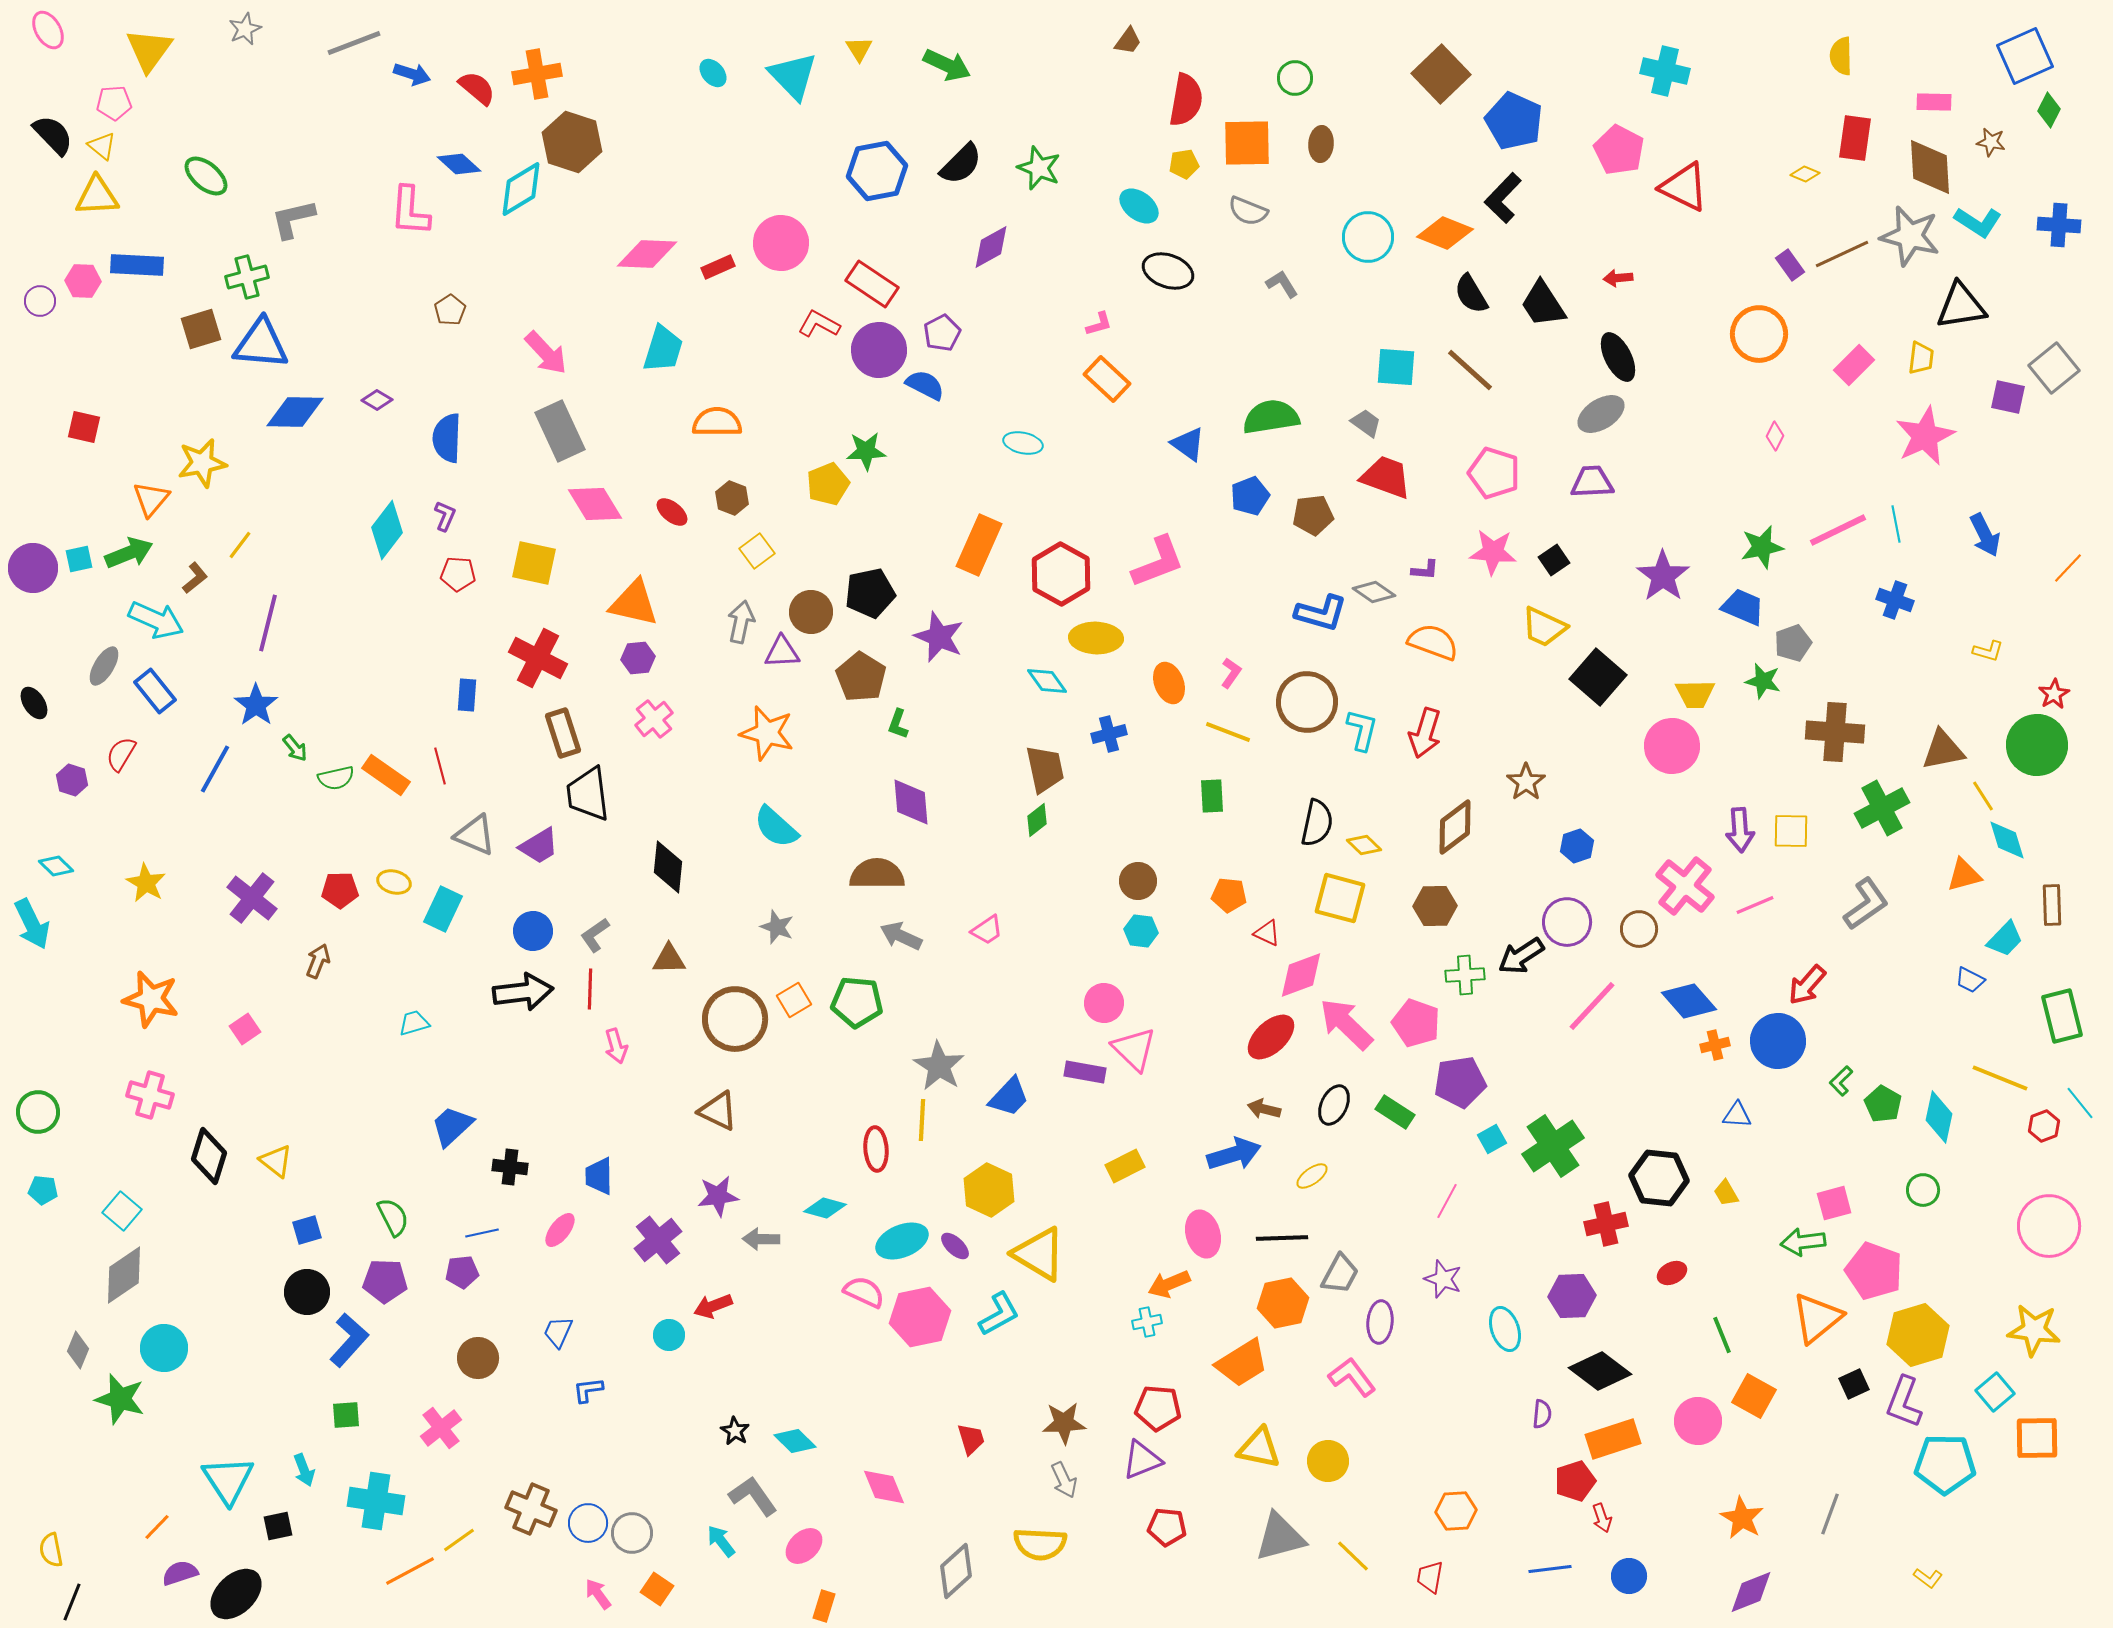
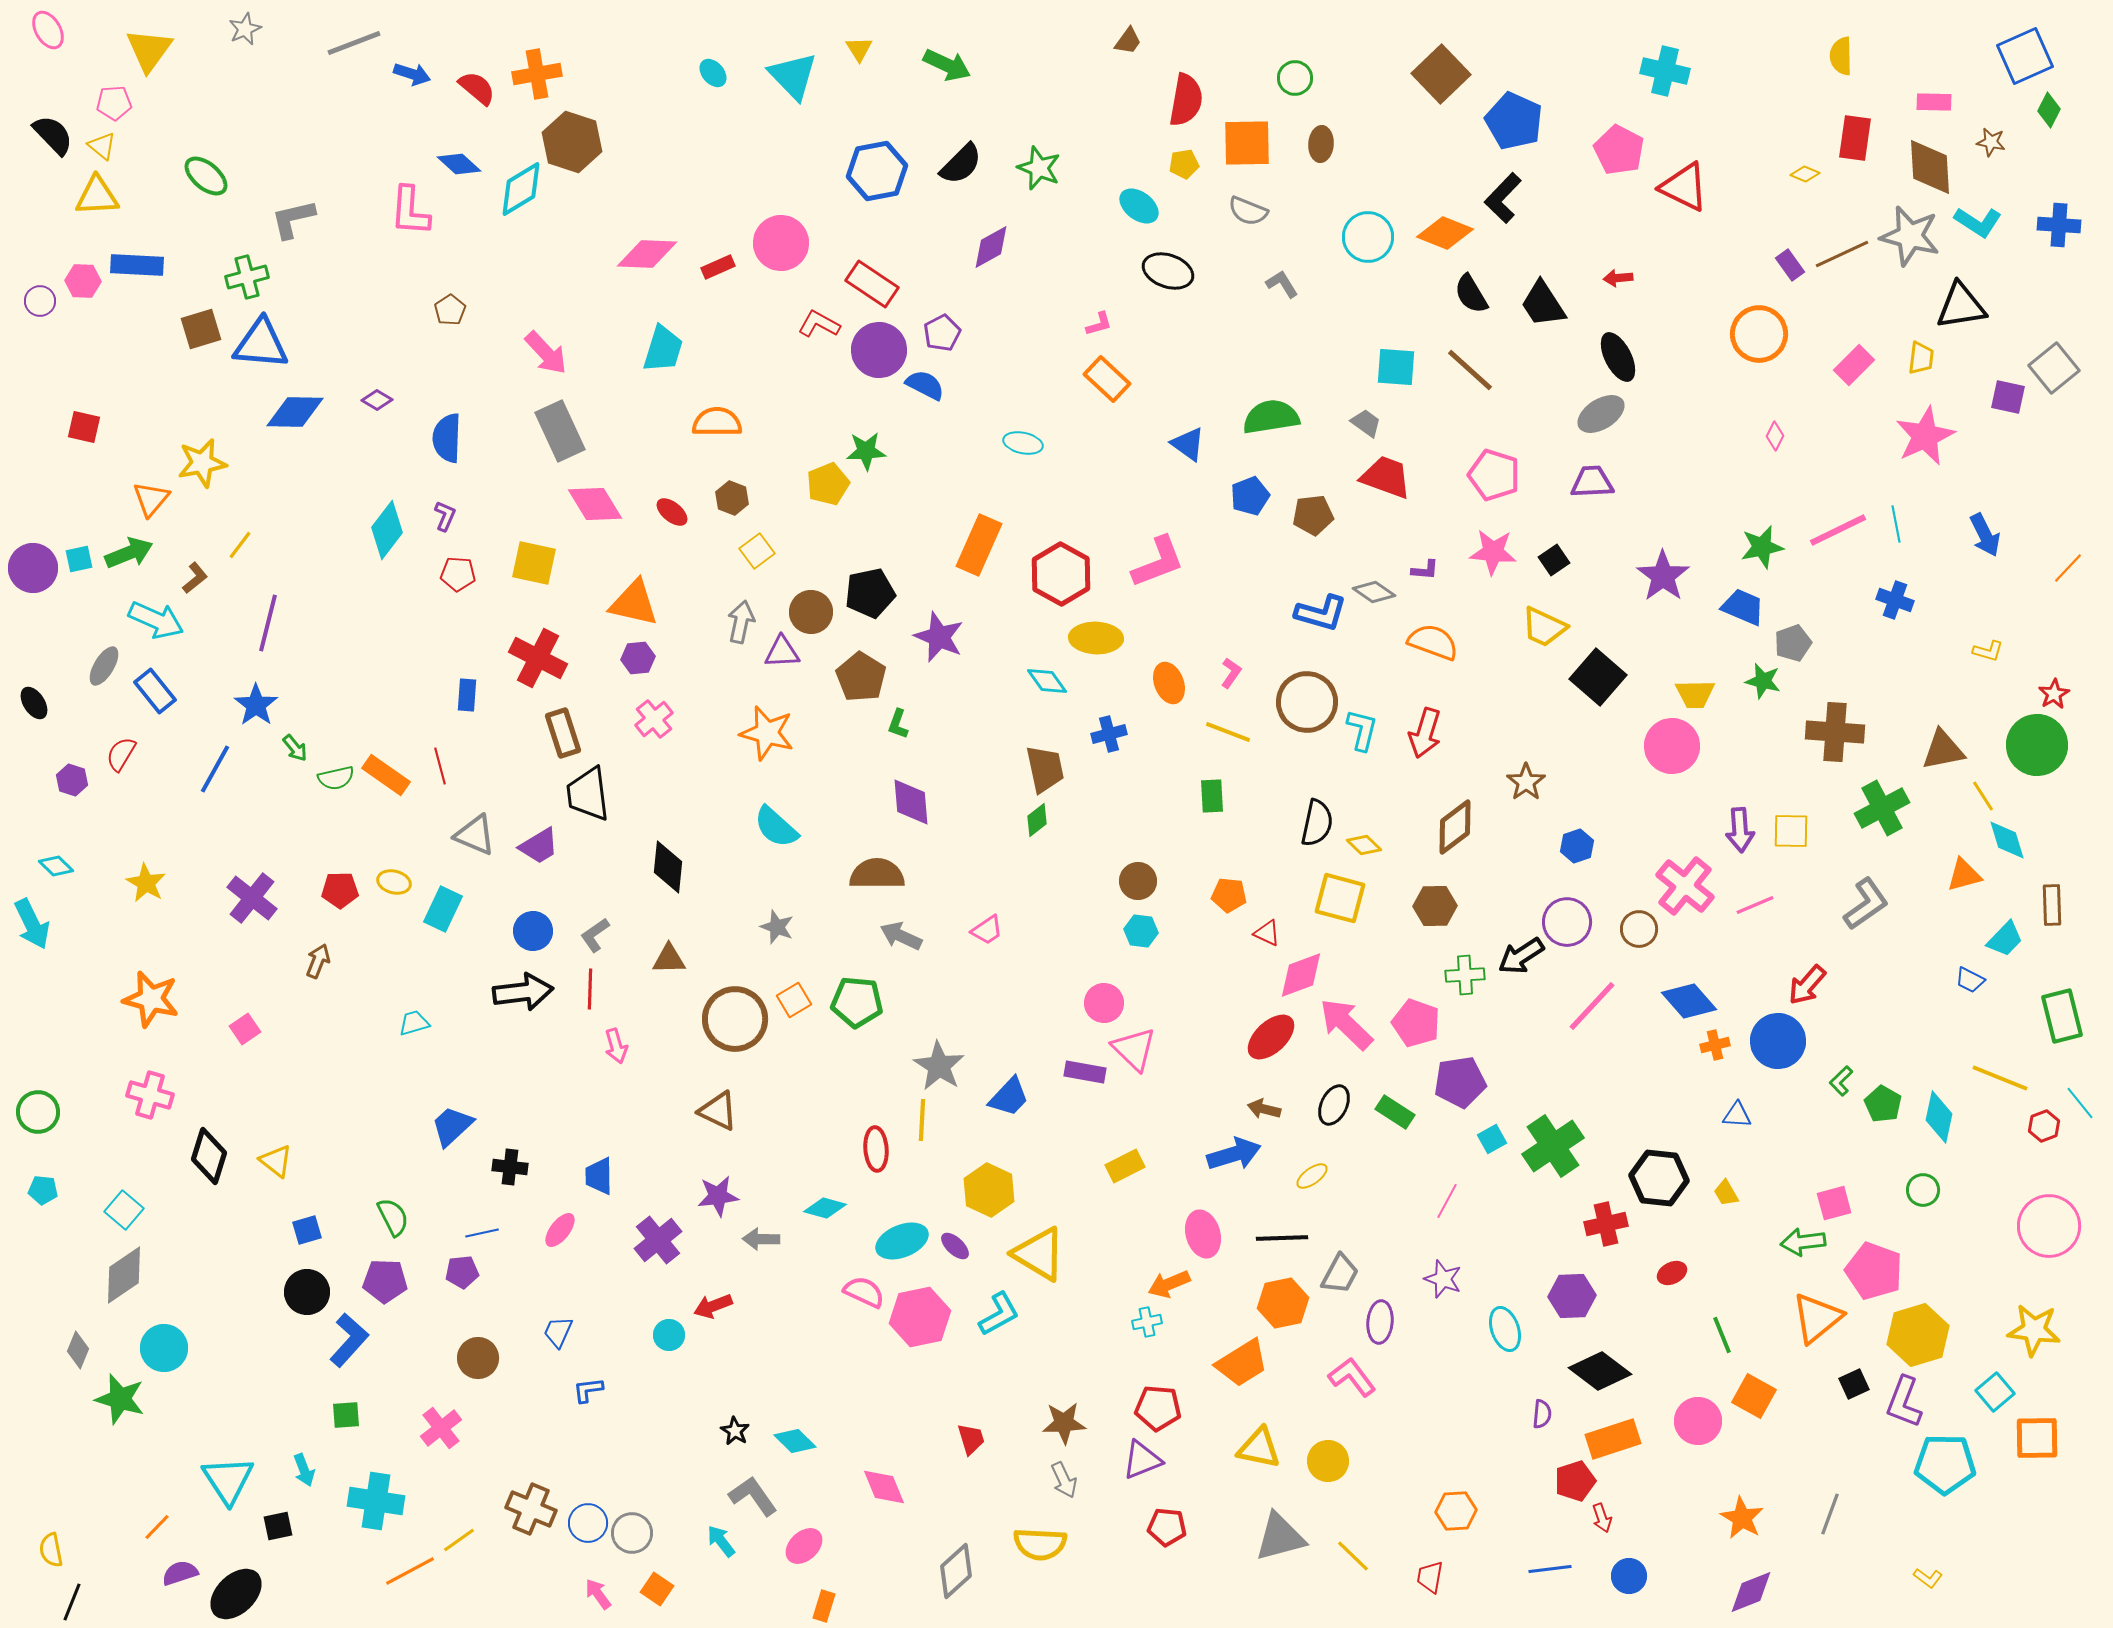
pink pentagon at (1494, 473): moved 2 px down
cyan square at (122, 1211): moved 2 px right, 1 px up
